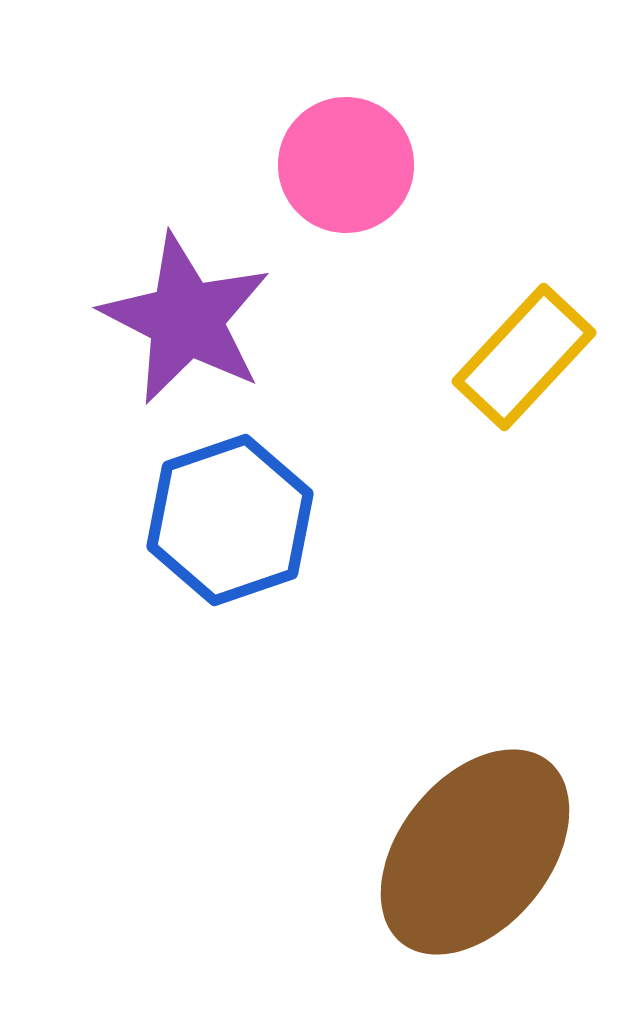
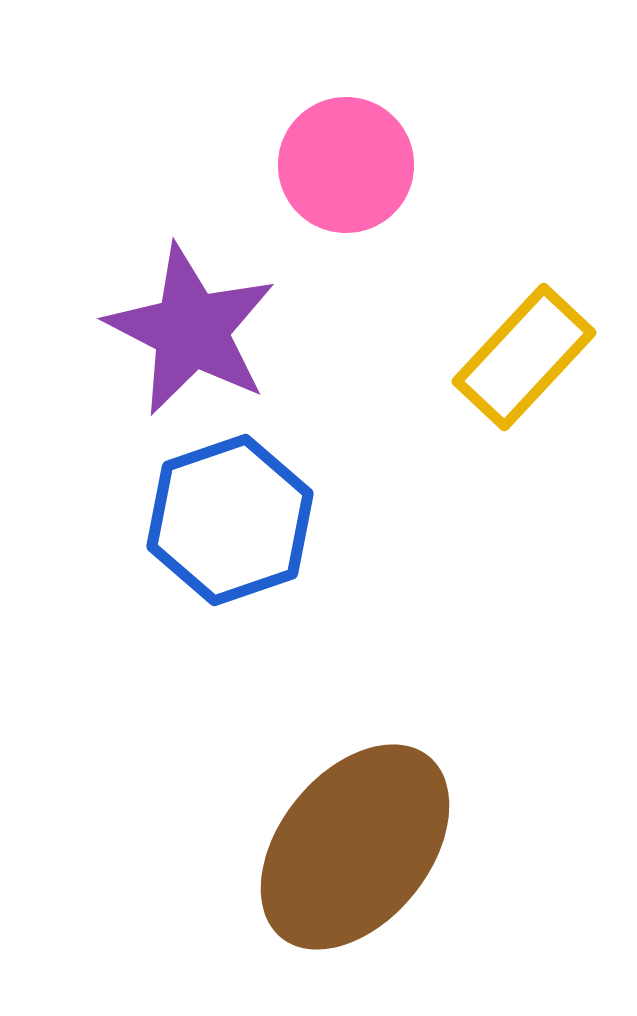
purple star: moved 5 px right, 11 px down
brown ellipse: moved 120 px left, 5 px up
